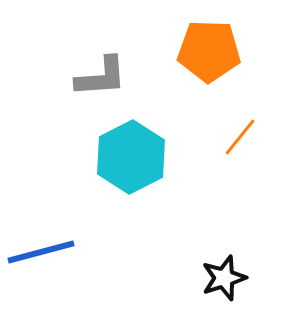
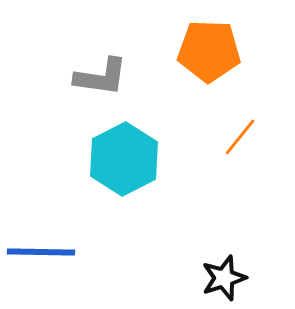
gray L-shape: rotated 12 degrees clockwise
cyan hexagon: moved 7 px left, 2 px down
blue line: rotated 16 degrees clockwise
